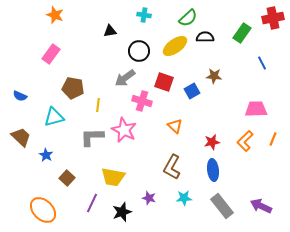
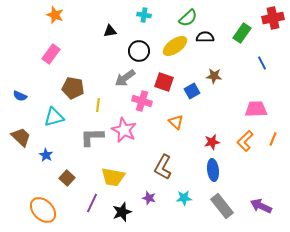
orange triangle: moved 1 px right, 4 px up
brown L-shape: moved 9 px left
